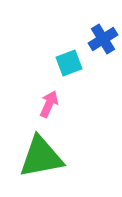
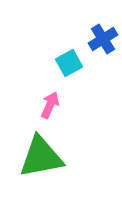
cyan square: rotated 8 degrees counterclockwise
pink arrow: moved 1 px right, 1 px down
